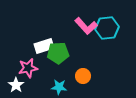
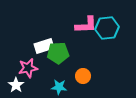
pink L-shape: moved 1 px up; rotated 50 degrees counterclockwise
